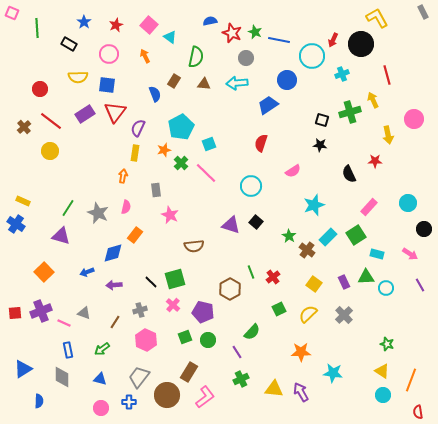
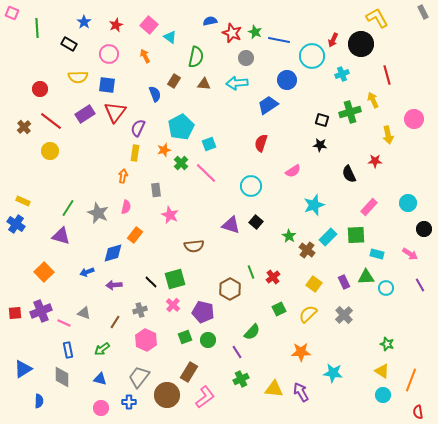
green square at (356, 235): rotated 30 degrees clockwise
